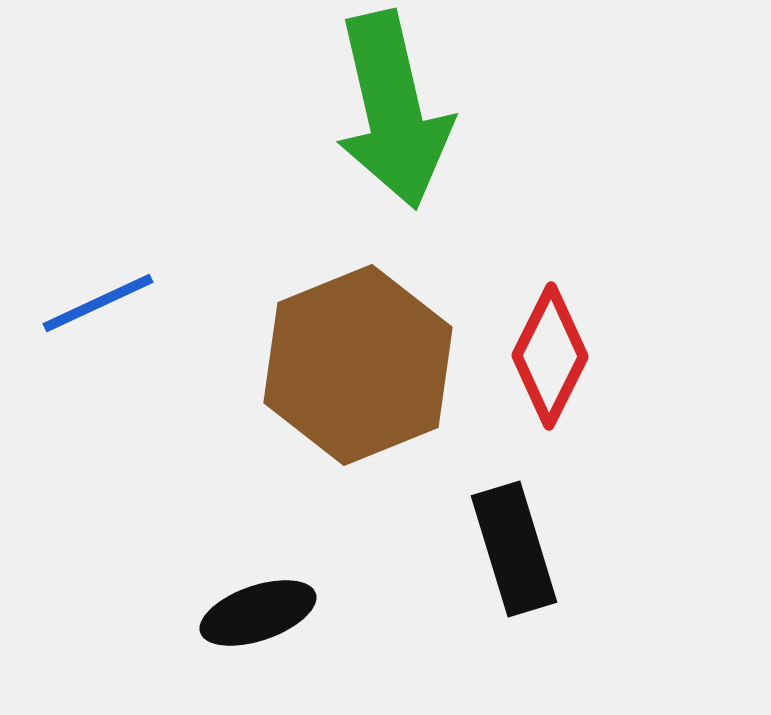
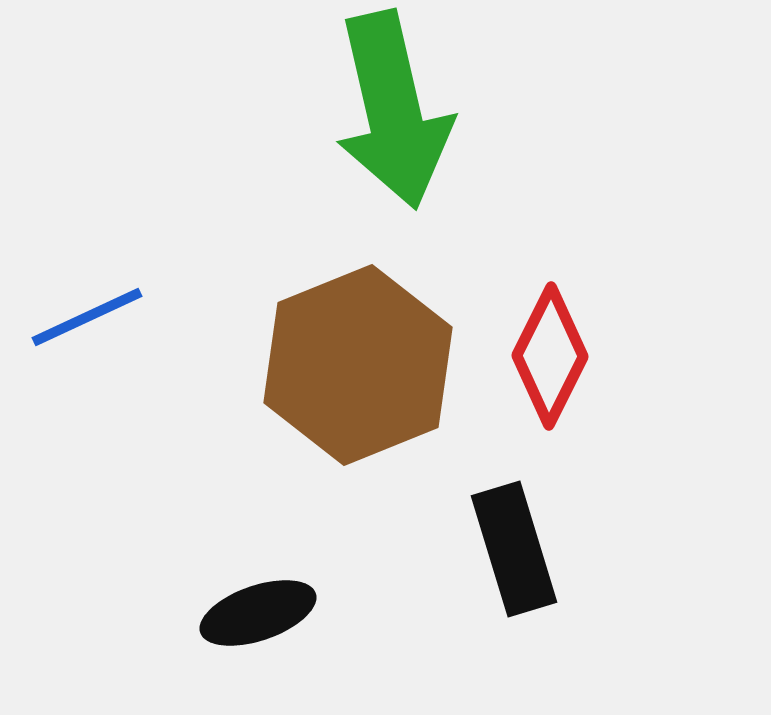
blue line: moved 11 px left, 14 px down
